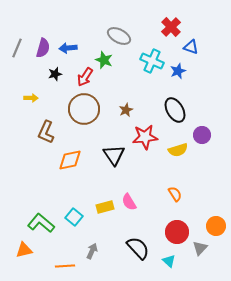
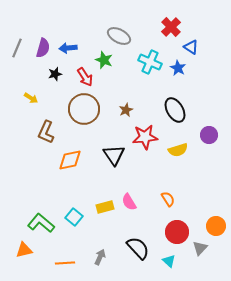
blue triangle: rotated 14 degrees clockwise
cyan cross: moved 2 px left, 1 px down
blue star: moved 3 px up; rotated 21 degrees counterclockwise
red arrow: rotated 66 degrees counterclockwise
yellow arrow: rotated 32 degrees clockwise
purple circle: moved 7 px right
orange semicircle: moved 7 px left, 5 px down
gray arrow: moved 8 px right, 6 px down
orange line: moved 3 px up
